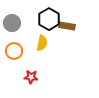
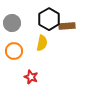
brown rectangle: rotated 14 degrees counterclockwise
red star: rotated 16 degrees clockwise
